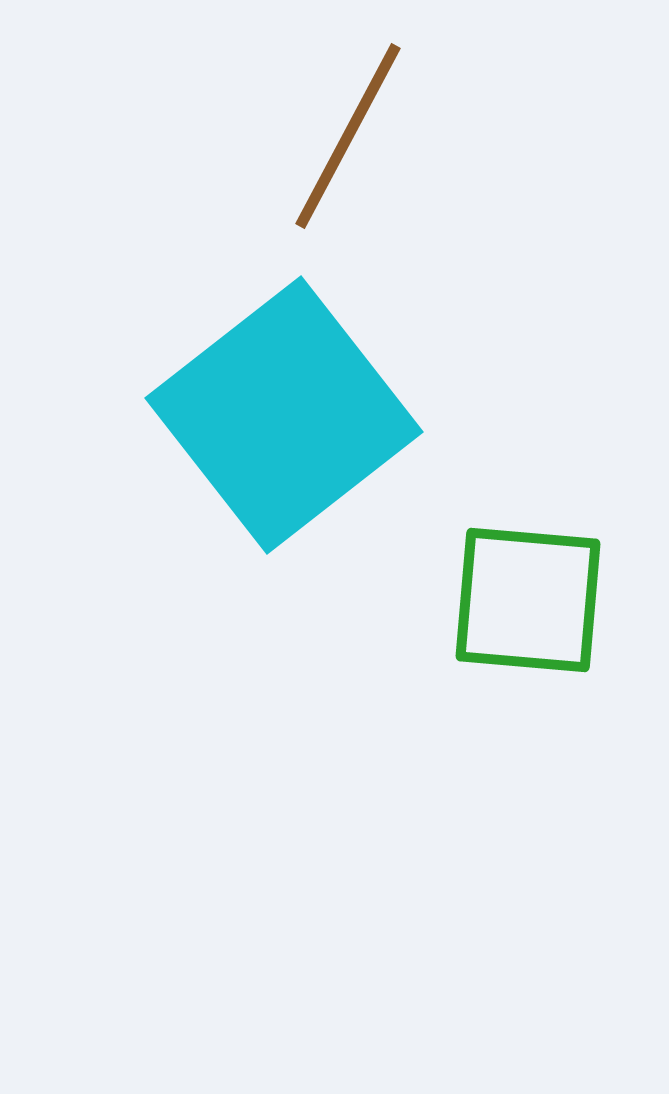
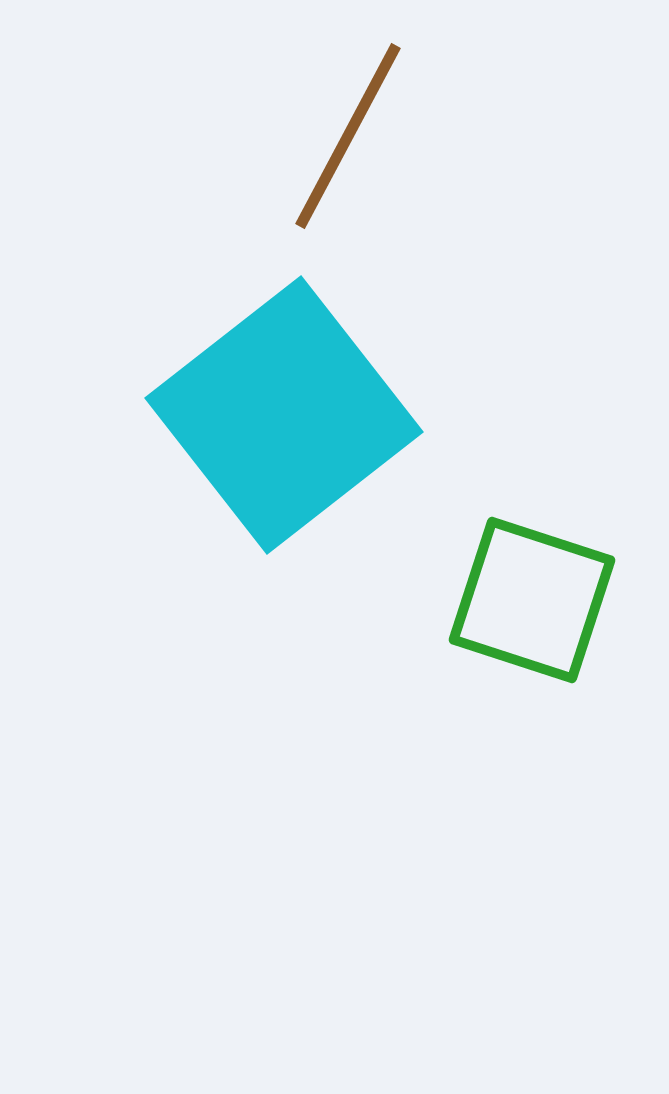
green square: moved 4 px right; rotated 13 degrees clockwise
